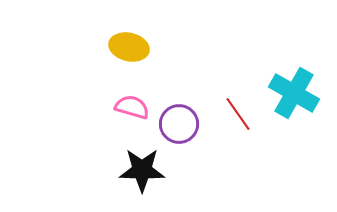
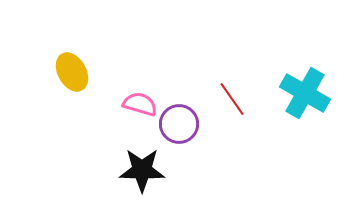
yellow ellipse: moved 57 px left, 25 px down; rotated 48 degrees clockwise
cyan cross: moved 11 px right
pink semicircle: moved 8 px right, 3 px up
red line: moved 6 px left, 15 px up
